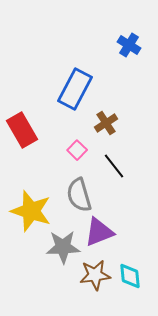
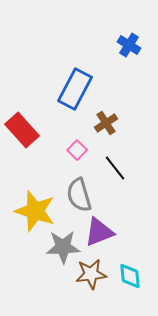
red rectangle: rotated 12 degrees counterclockwise
black line: moved 1 px right, 2 px down
yellow star: moved 4 px right
brown star: moved 4 px left, 1 px up
